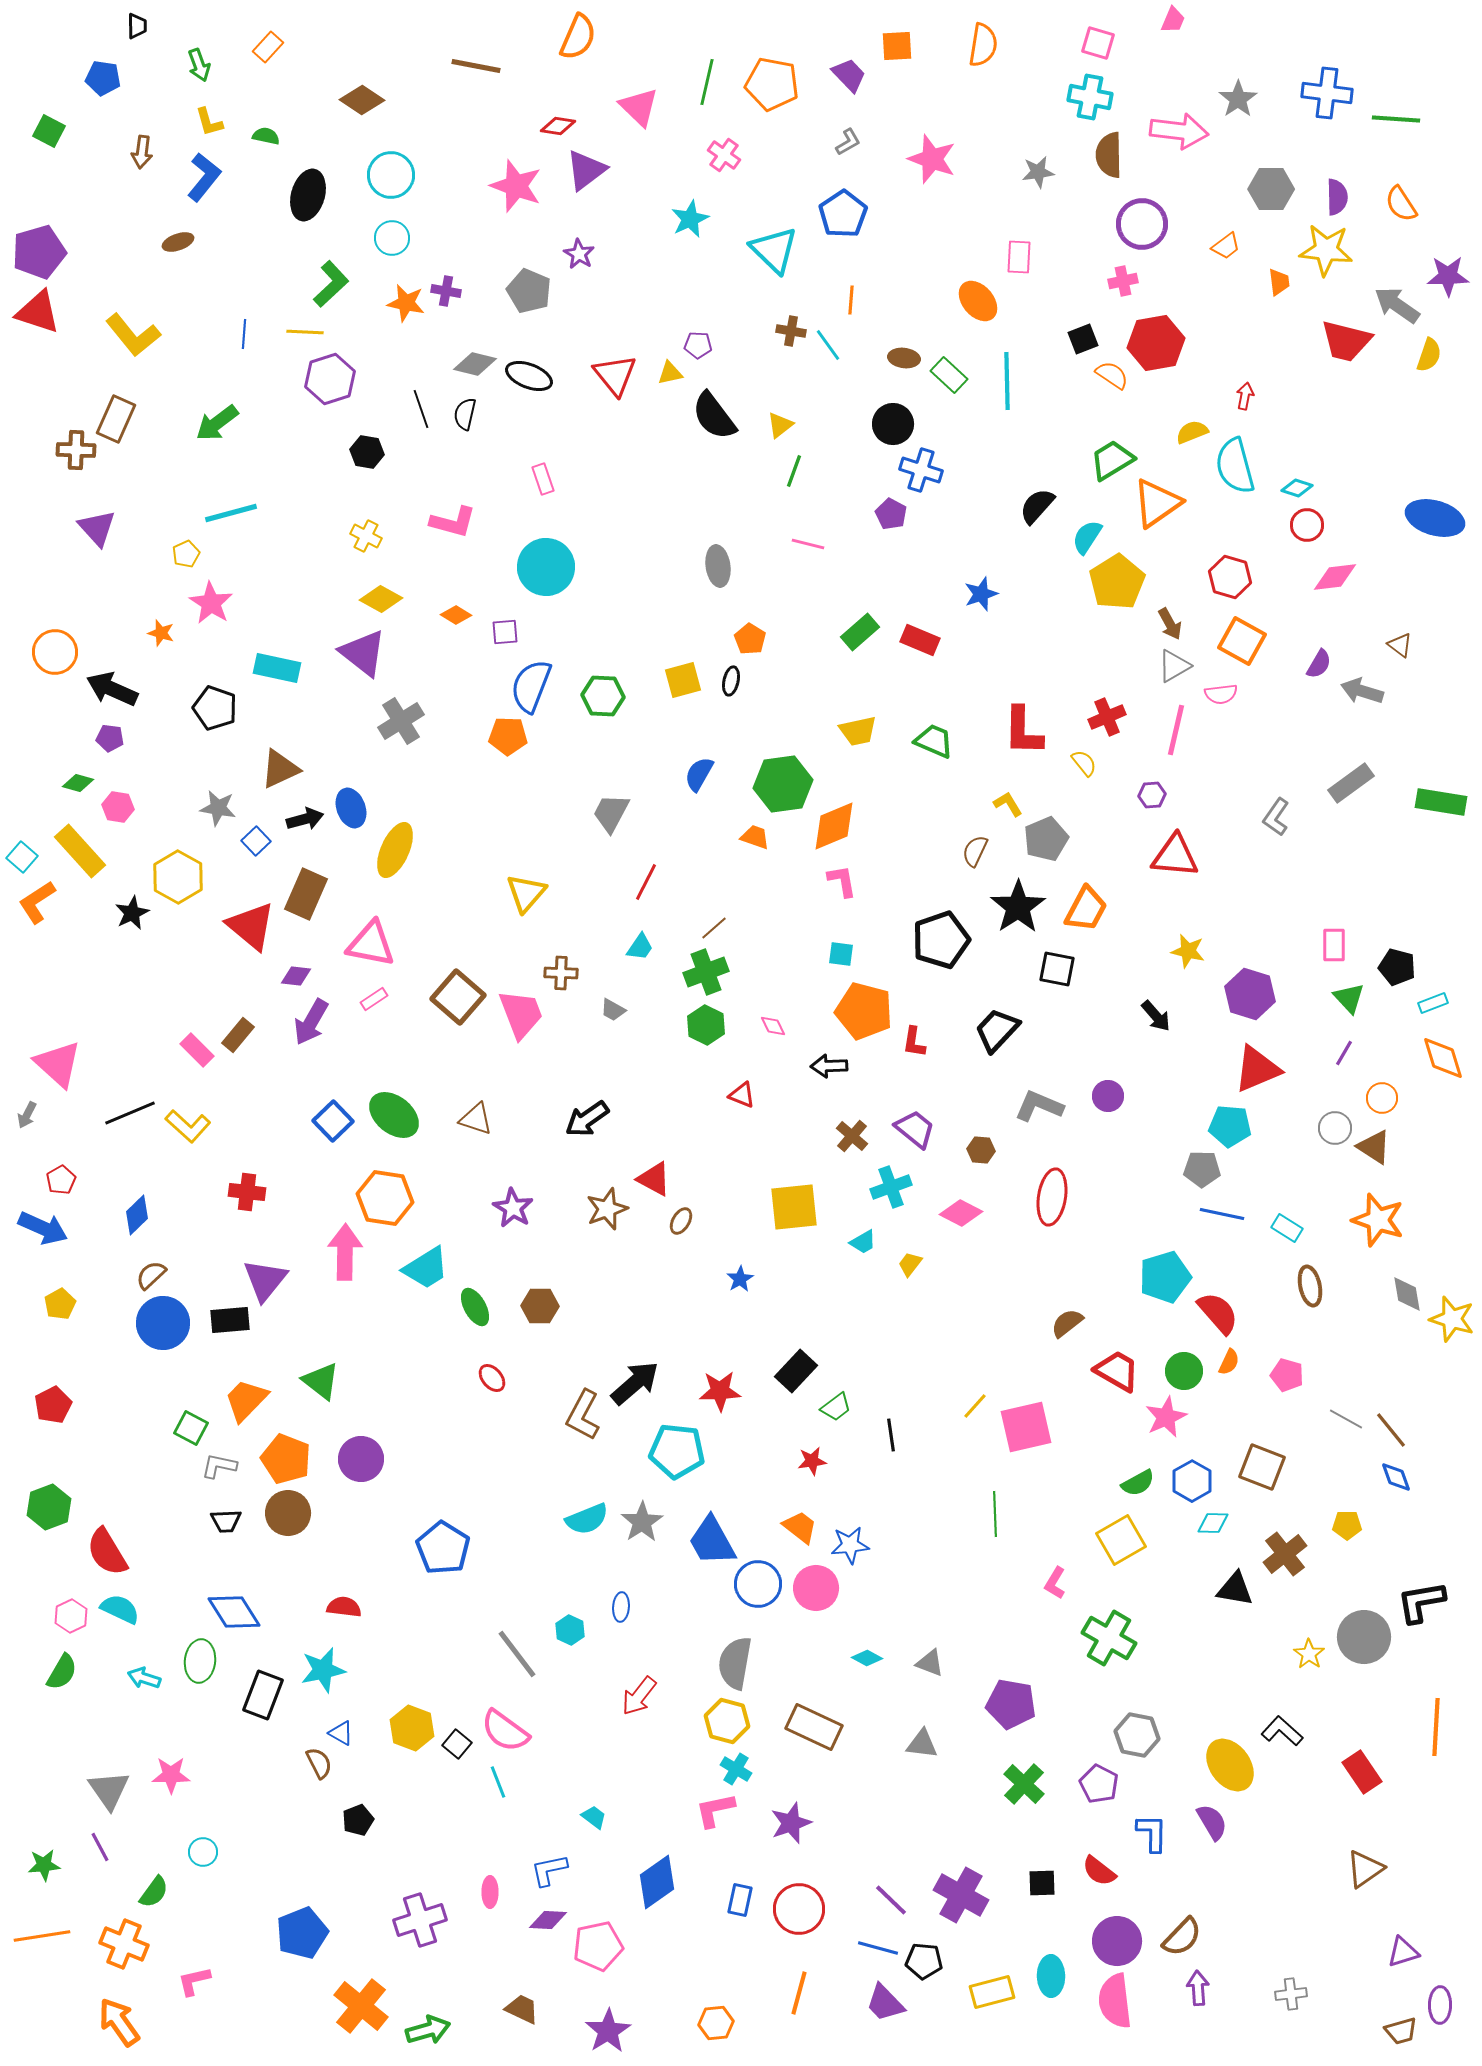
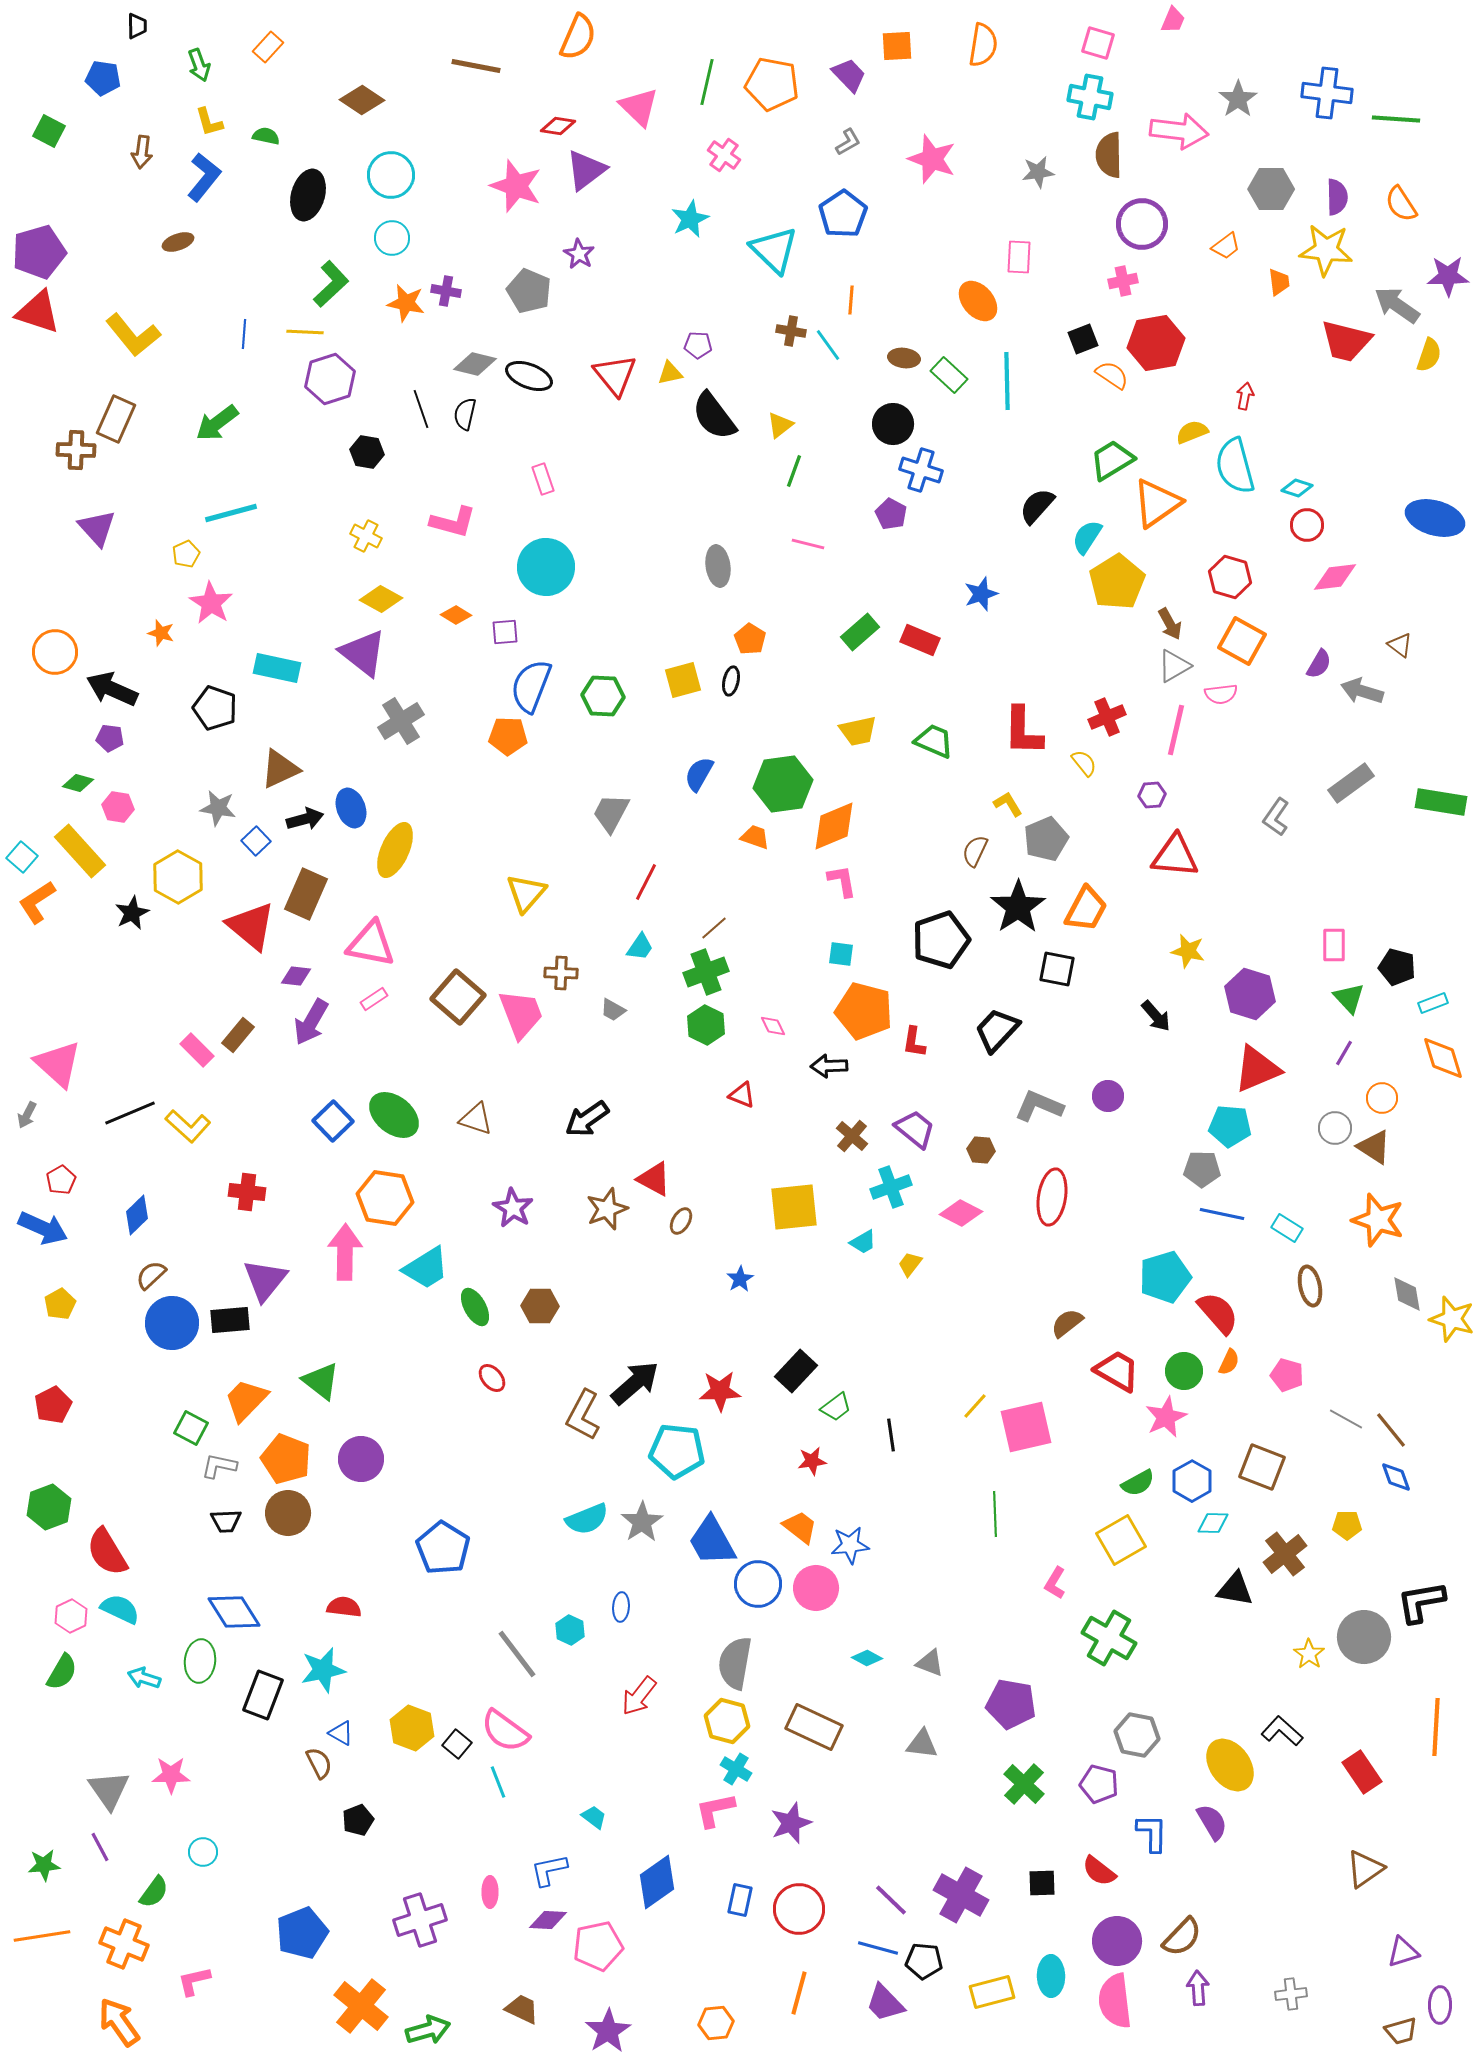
blue circle at (163, 1323): moved 9 px right
purple pentagon at (1099, 1784): rotated 12 degrees counterclockwise
